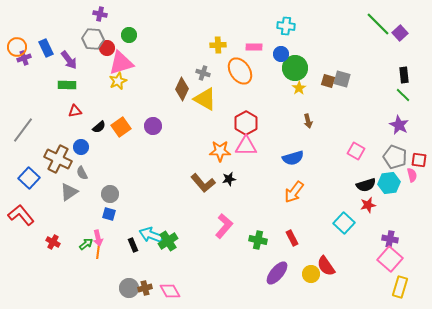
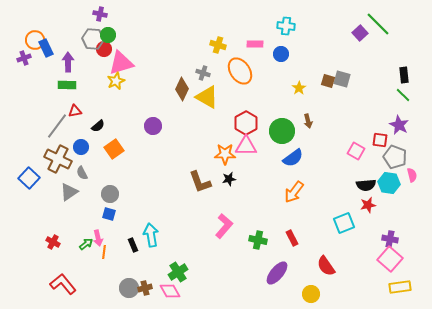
purple square at (400, 33): moved 40 px left
green circle at (129, 35): moved 21 px left
yellow cross at (218, 45): rotated 21 degrees clockwise
orange circle at (17, 47): moved 18 px right, 7 px up
pink rectangle at (254, 47): moved 1 px right, 3 px up
red circle at (107, 48): moved 3 px left, 1 px down
purple arrow at (69, 60): moved 1 px left, 2 px down; rotated 144 degrees counterclockwise
green circle at (295, 68): moved 13 px left, 63 px down
yellow star at (118, 81): moved 2 px left
yellow triangle at (205, 99): moved 2 px right, 2 px up
black semicircle at (99, 127): moved 1 px left, 1 px up
orange square at (121, 127): moved 7 px left, 22 px down
gray line at (23, 130): moved 34 px right, 4 px up
orange star at (220, 151): moved 5 px right, 3 px down
blue semicircle at (293, 158): rotated 20 degrees counterclockwise
red square at (419, 160): moved 39 px left, 20 px up
brown L-shape at (203, 183): moved 3 px left, 1 px up; rotated 20 degrees clockwise
cyan hexagon at (389, 183): rotated 15 degrees clockwise
black semicircle at (366, 185): rotated 12 degrees clockwise
red L-shape at (21, 215): moved 42 px right, 69 px down
cyan square at (344, 223): rotated 25 degrees clockwise
cyan arrow at (151, 235): rotated 60 degrees clockwise
green cross at (168, 241): moved 10 px right, 31 px down
orange line at (98, 252): moved 6 px right
yellow circle at (311, 274): moved 20 px down
yellow rectangle at (400, 287): rotated 65 degrees clockwise
